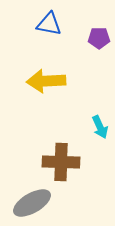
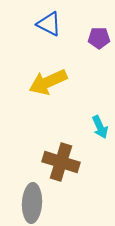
blue triangle: rotated 16 degrees clockwise
yellow arrow: moved 2 px right, 1 px down; rotated 21 degrees counterclockwise
brown cross: rotated 15 degrees clockwise
gray ellipse: rotated 57 degrees counterclockwise
